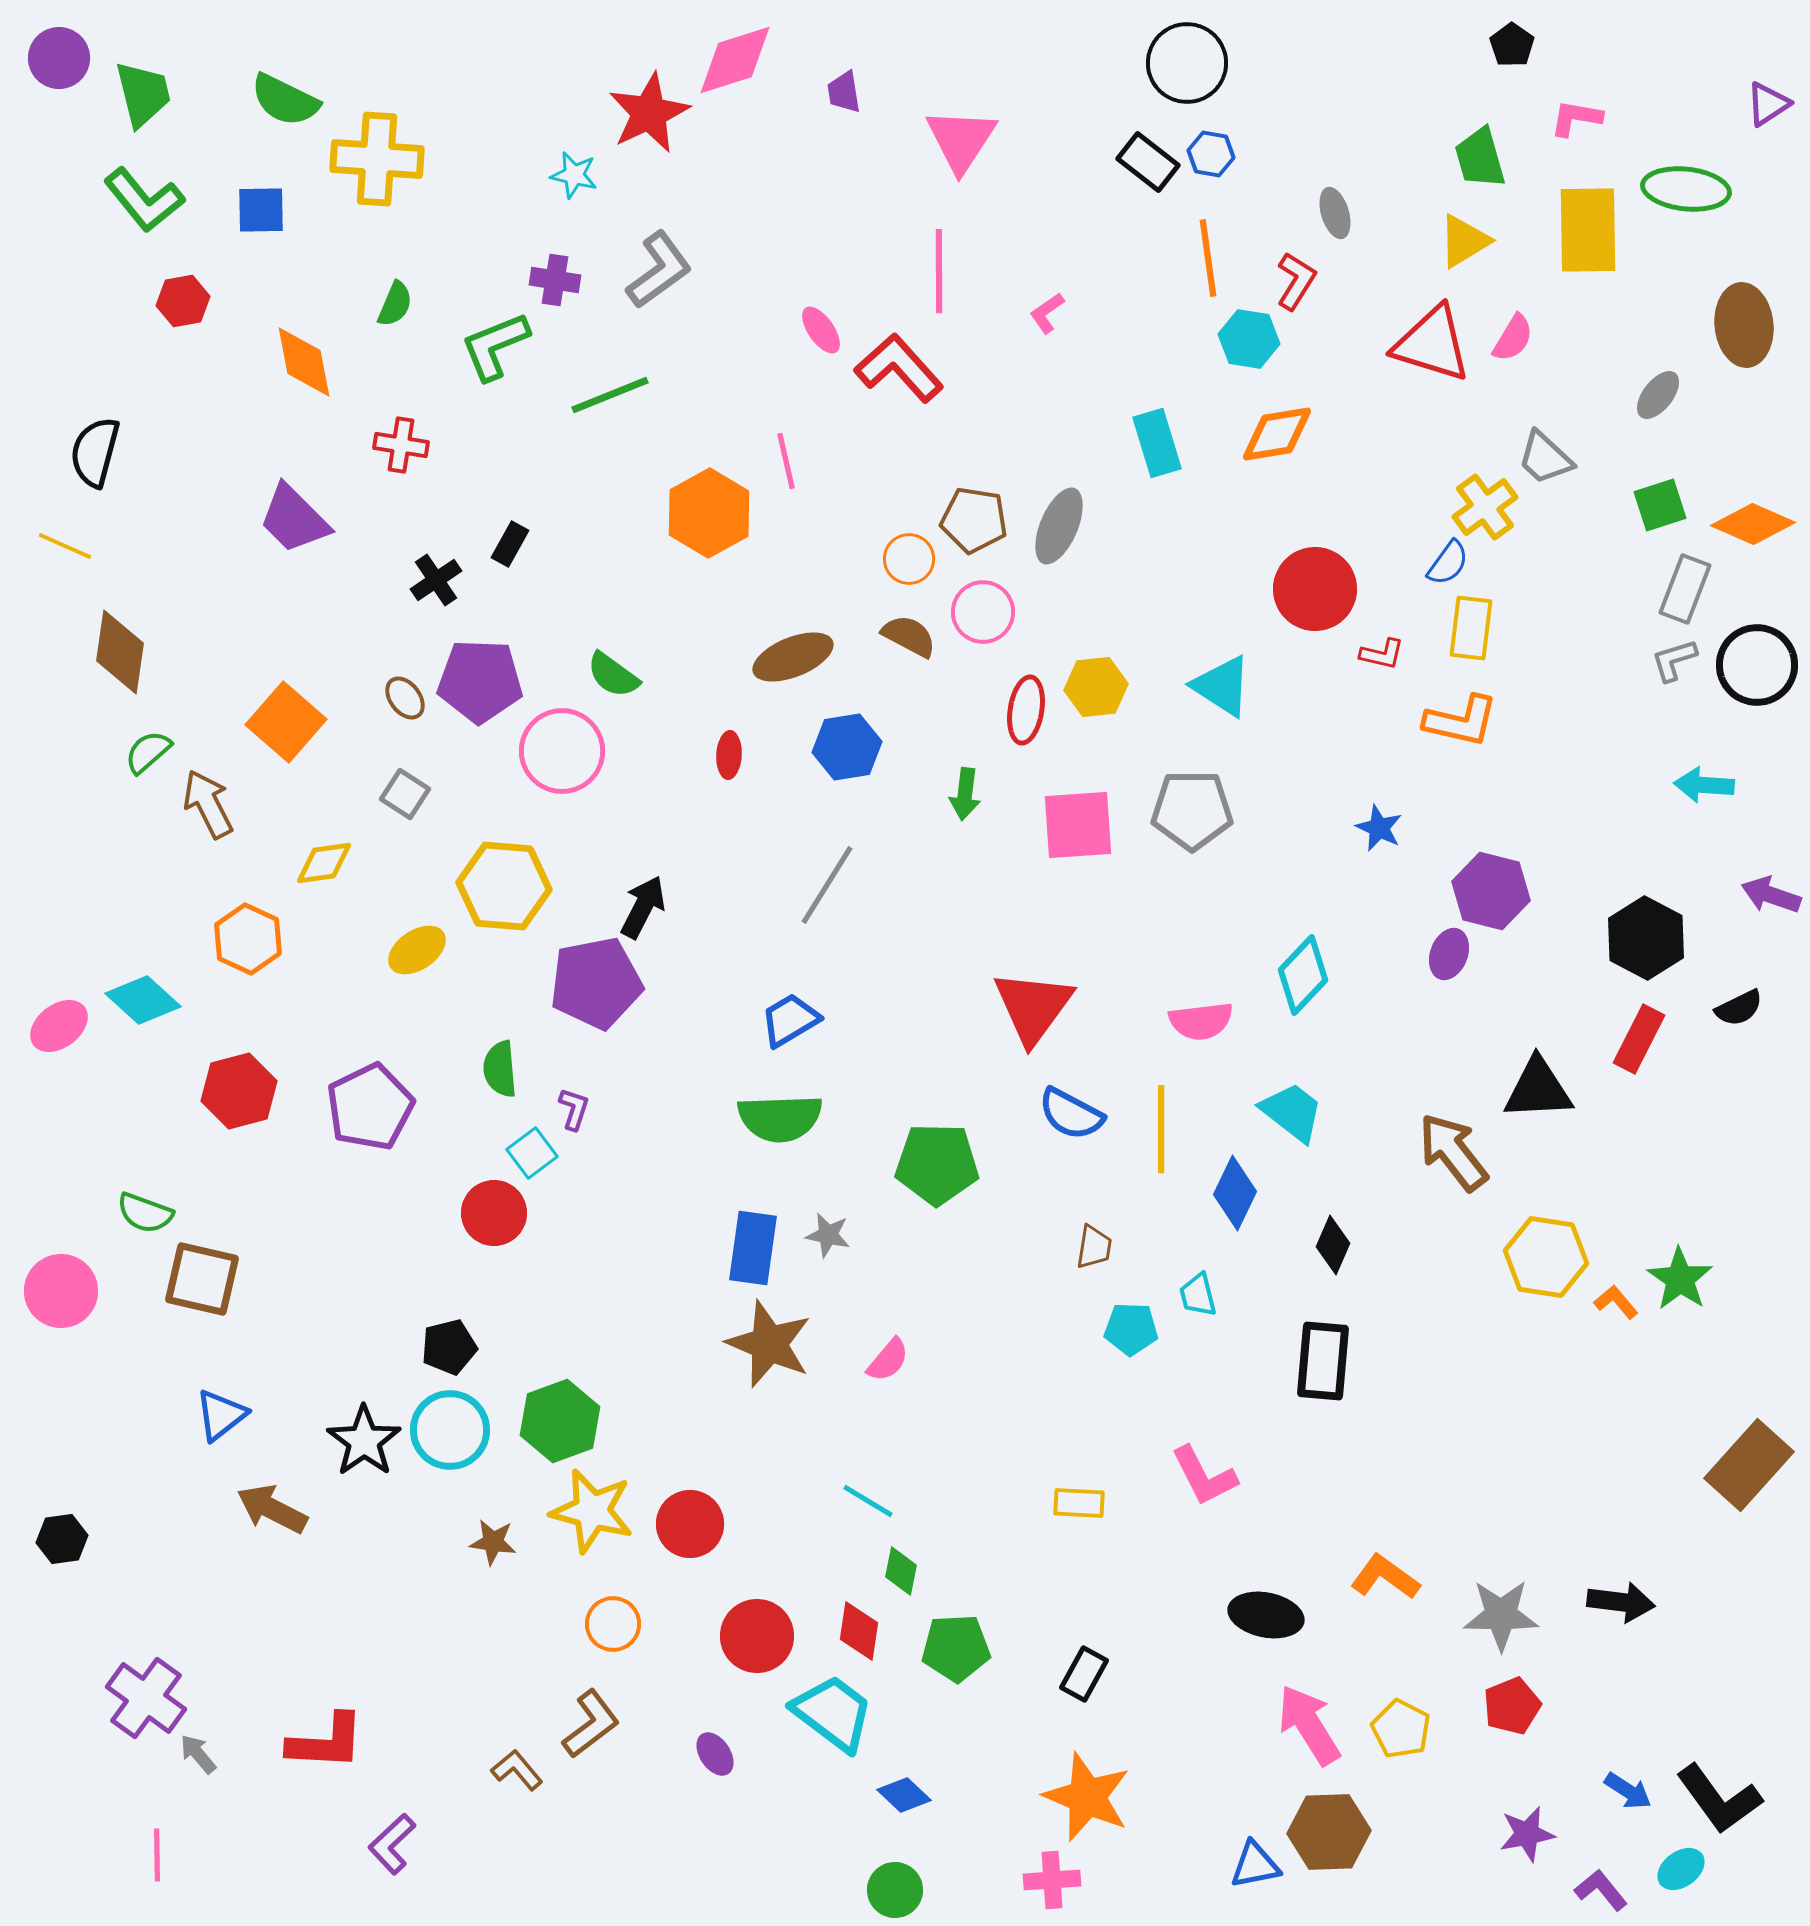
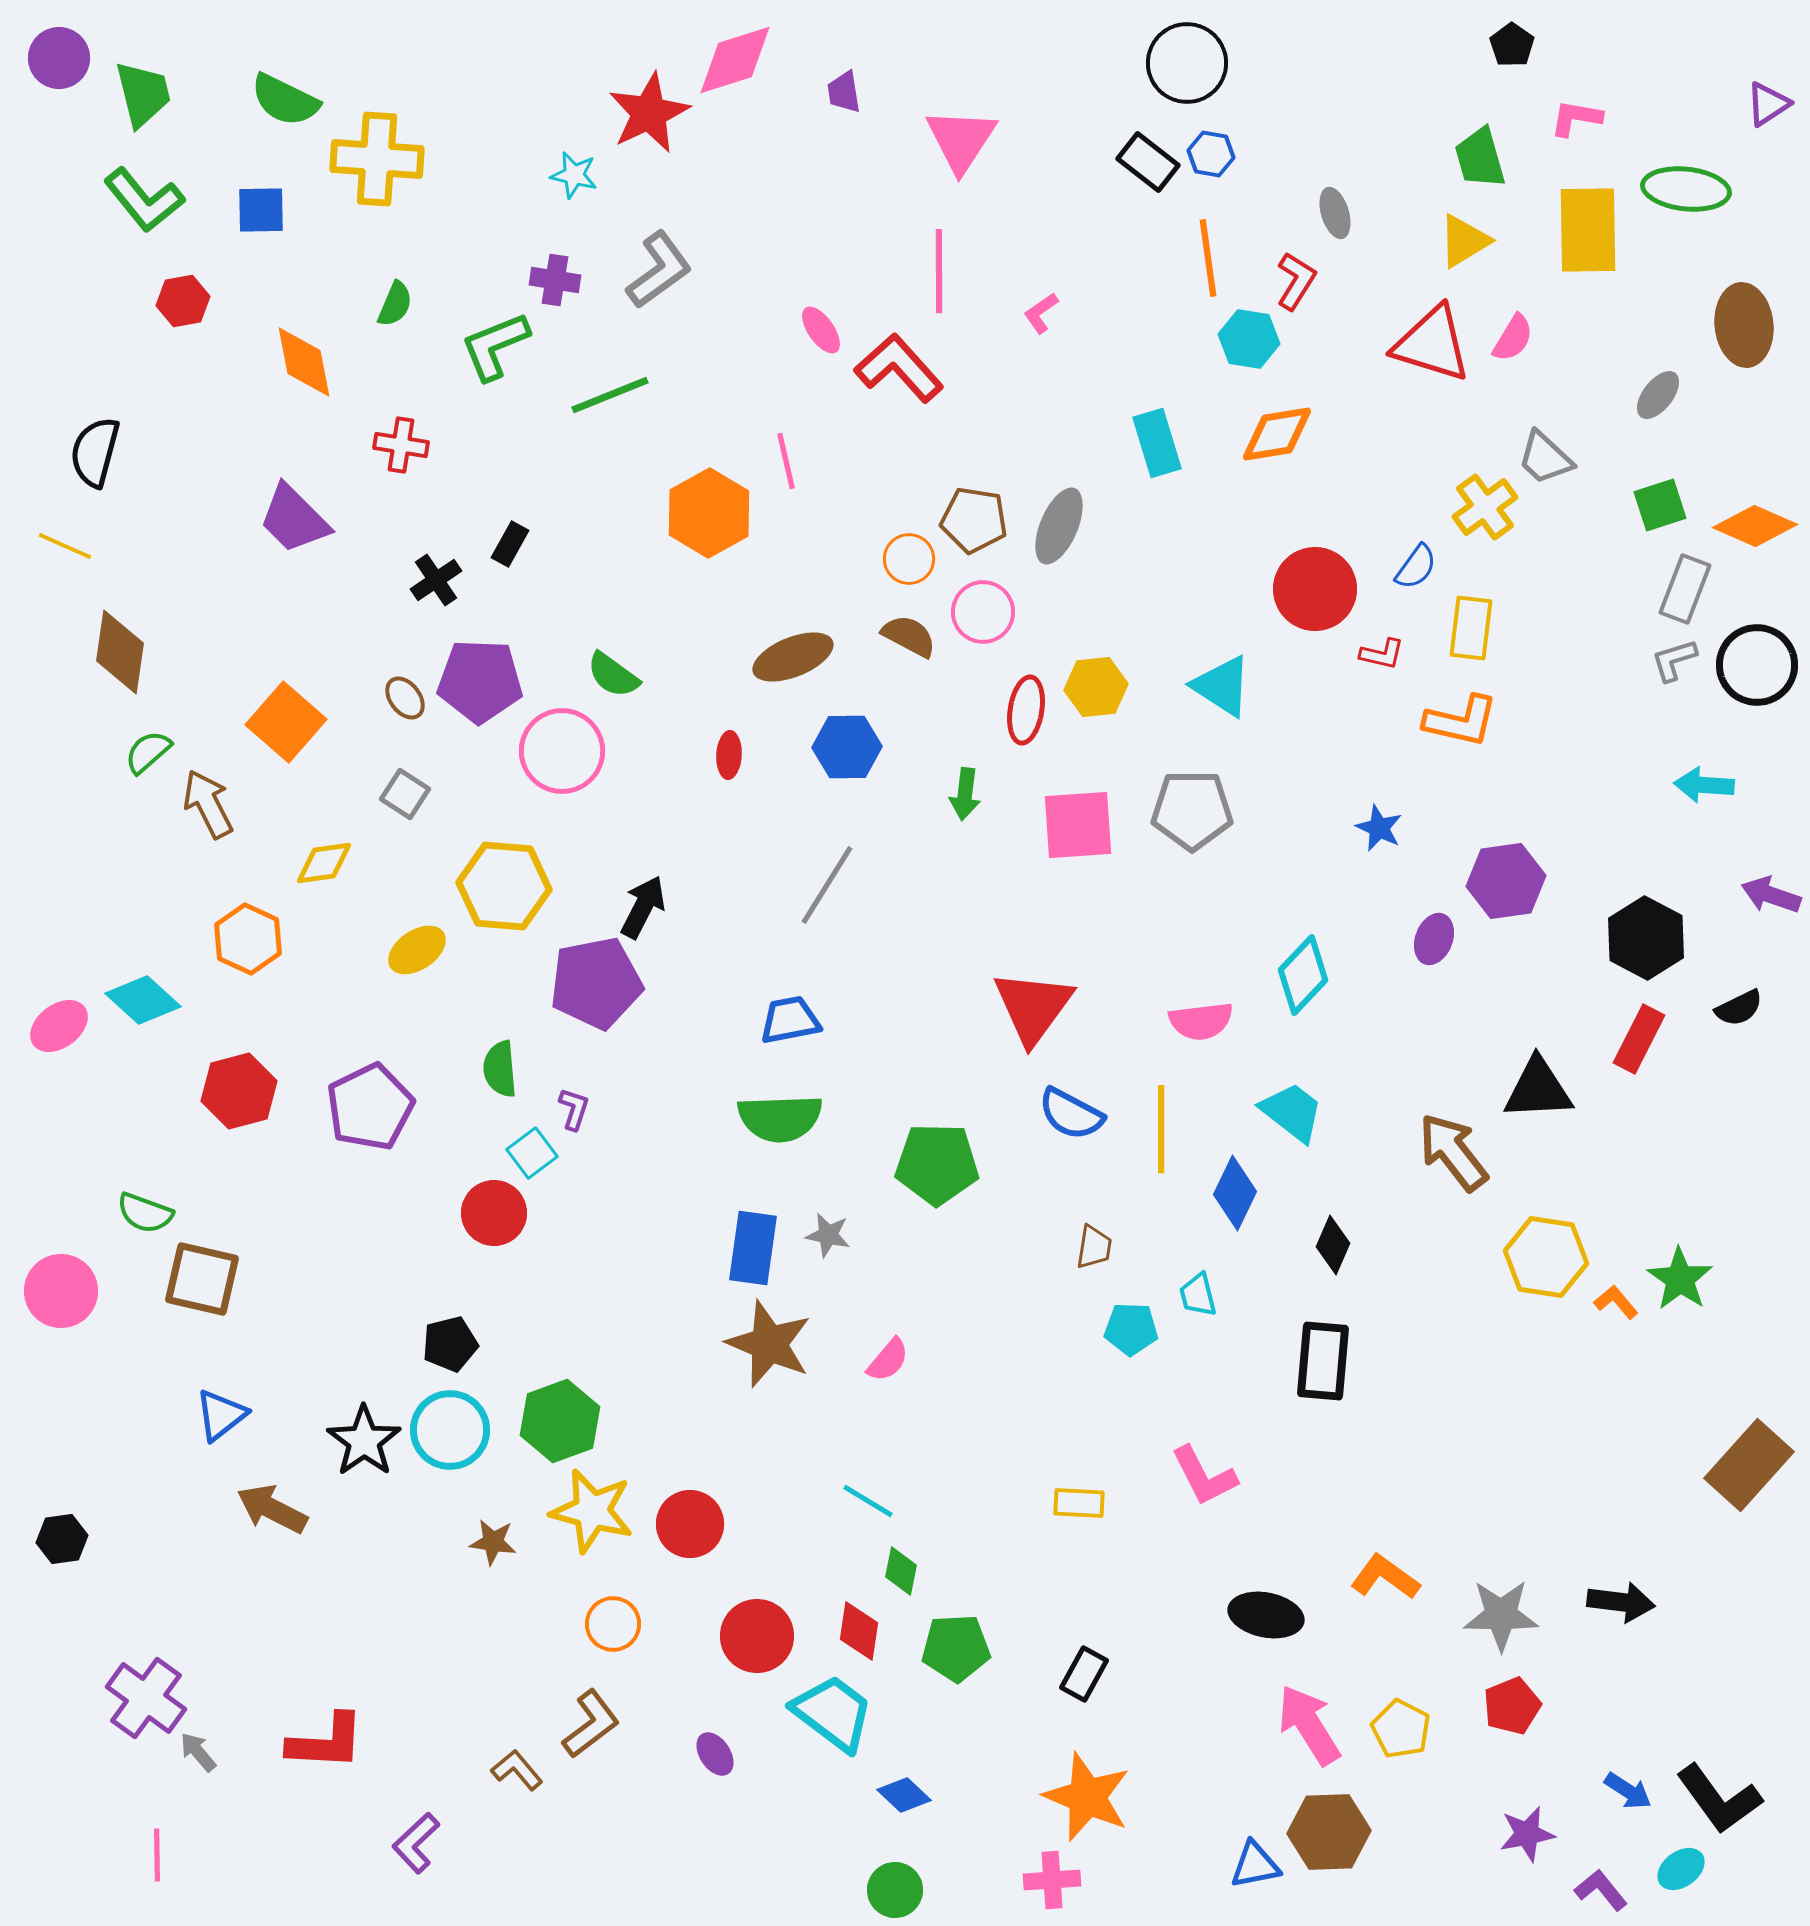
pink L-shape at (1047, 313): moved 6 px left
orange diamond at (1753, 524): moved 2 px right, 2 px down
blue semicircle at (1448, 563): moved 32 px left, 4 px down
blue hexagon at (847, 747): rotated 8 degrees clockwise
purple hexagon at (1491, 891): moved 15 px right, 10 px up; rotated 22 degrees counterclockwise
purple ellipse at (1449, 954): moved 15 px left, 15 px up
blue trapezoid at (790, 1020): rotated 20 degrees clockwise
black pentagon at (449, 1347): moved 1 px right, 3 px up
gray arrow at (198, 1754): moved 2 px up
purple L-shape at (392, 1844): moved 24 px right, 1 px up
